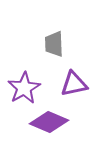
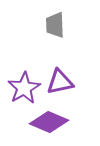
gray trapezoid: moved 1 px right, 19 px up
purple triangle: moved 14 px left, 2 px up
